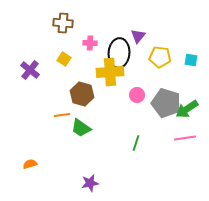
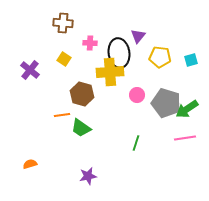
black ellipse: rotated 12 degrees counterclockwise
cyan square: rotated 24 degrees counterclockwise
purple star: moved 2 px left, 7 px up
